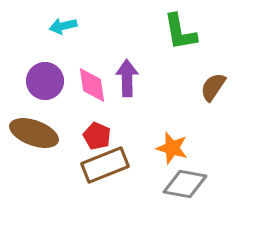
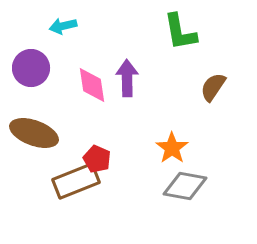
purple circle: moved 14 px left, 13 px up
red pentagon: moved 23 px down
orange star: rotated 20 degrees clockwise
brown rectangle: moved 29 px left, 16 px down
gray diamond: moved 2 px down
